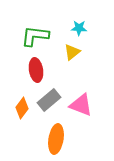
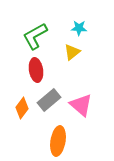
green L-shape: rotated 36 degrees counterclockwise
pink triangle: rotated 20 degrees clockwise
orange ellipse: moved 2 px right, 2 px down
